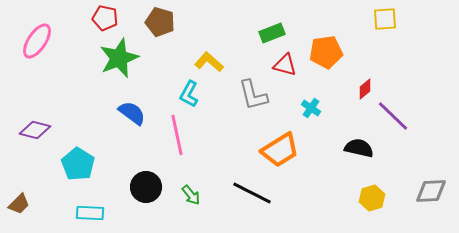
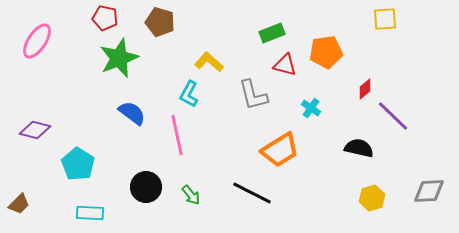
gray diamond: moved 2 px left
